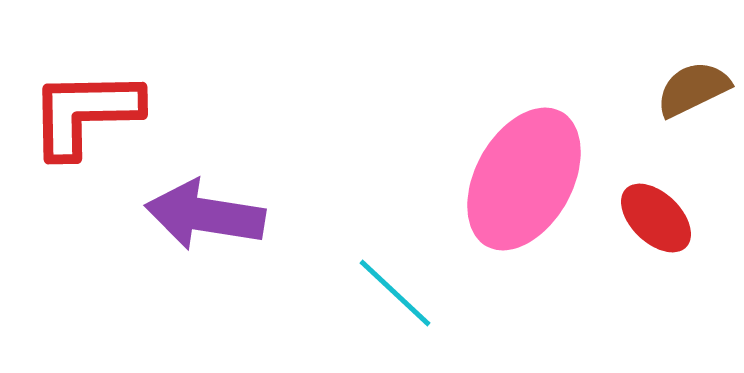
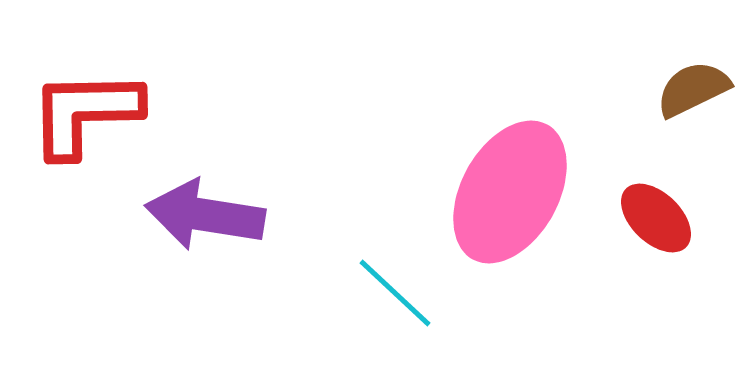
pink ellipse: moved 14 px left, 13 px down
